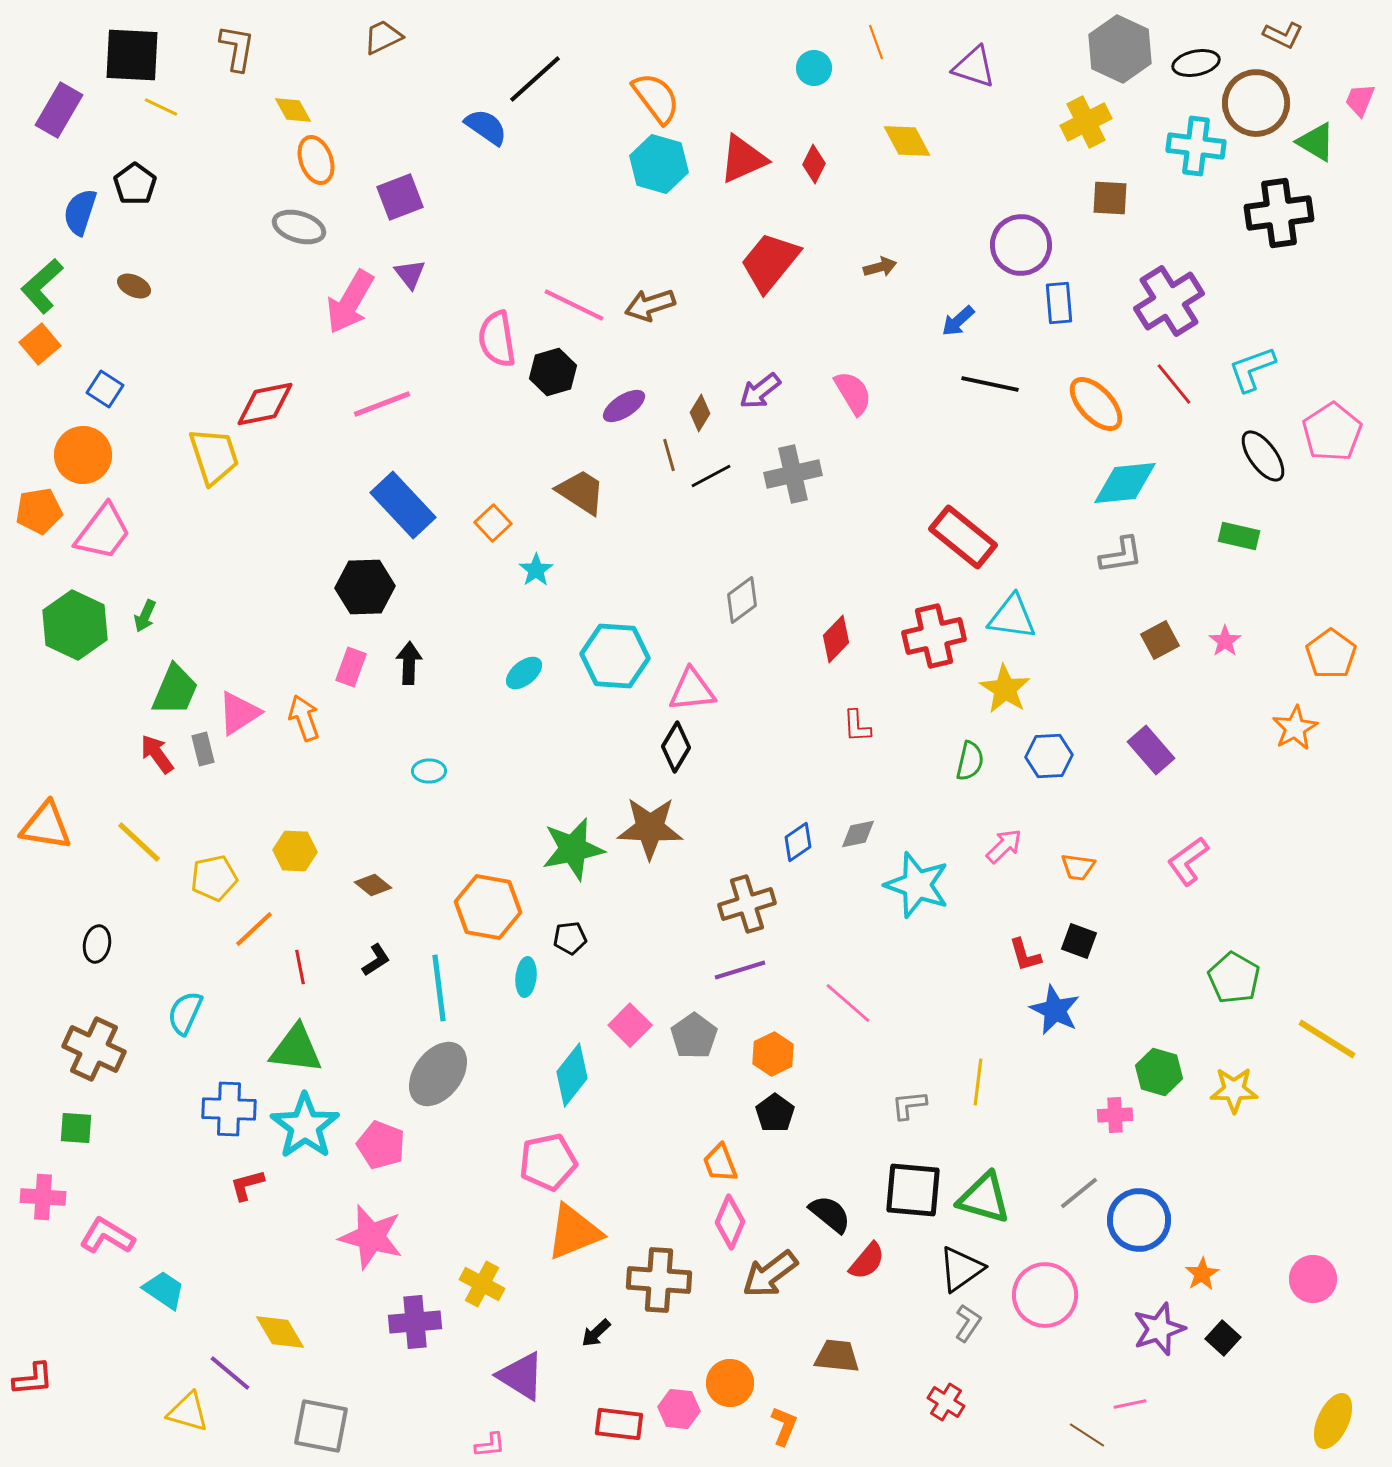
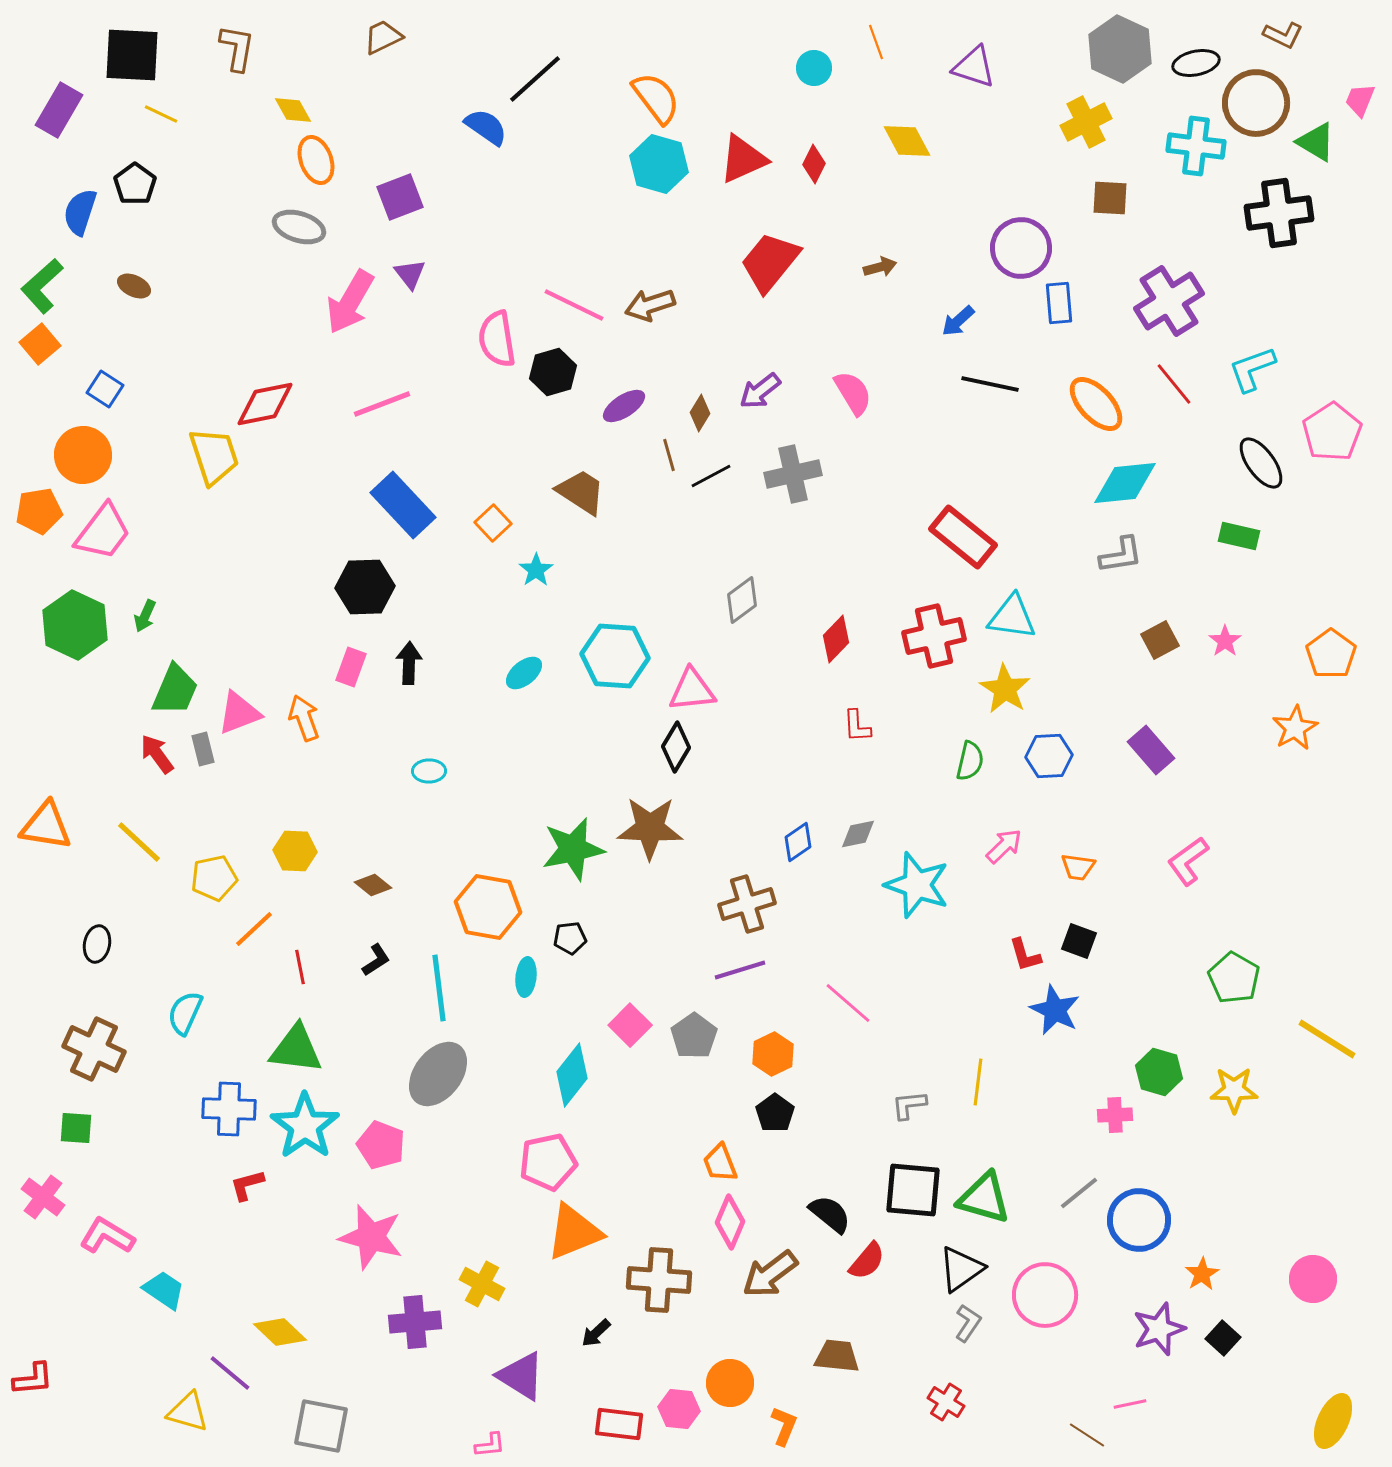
yellow line at (161, 107): moved 7 px down
purple circle at (1021, 245): moved 3 px down
black ellipse at (1263, 456): moved 2 px left, 7 px down
pink triangle at (239, 713): rotated 12 degrees clockwise
pink cross at (43, 1197): rotated 33 degrees clockwise
yellow diamond at (280, 1332): rotated 16 degrees counterclockwise
